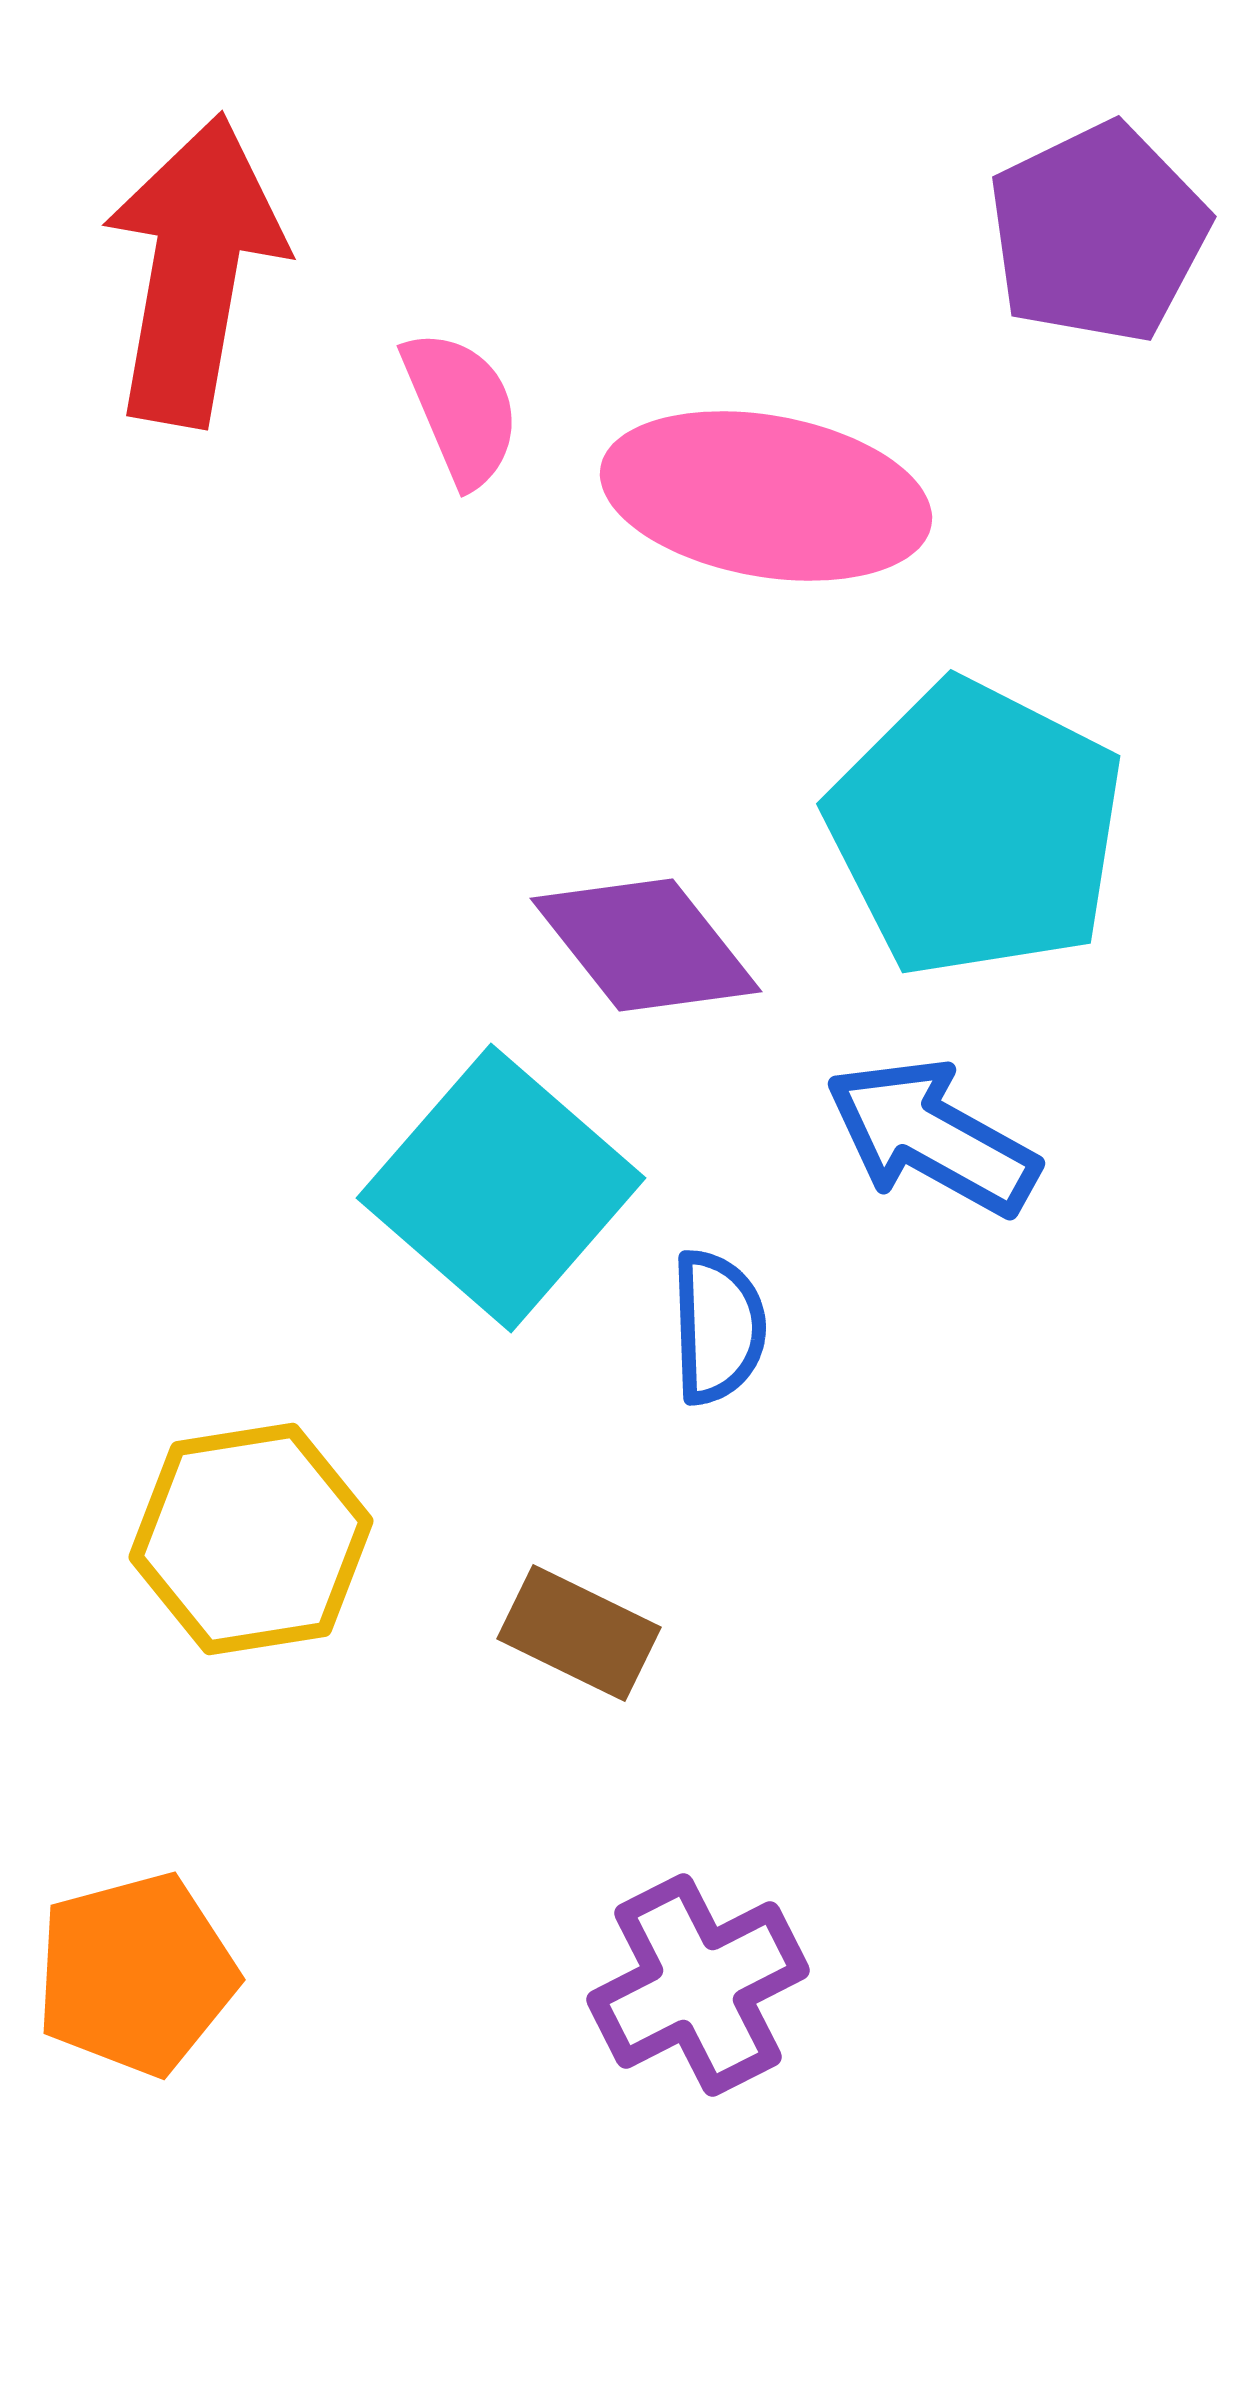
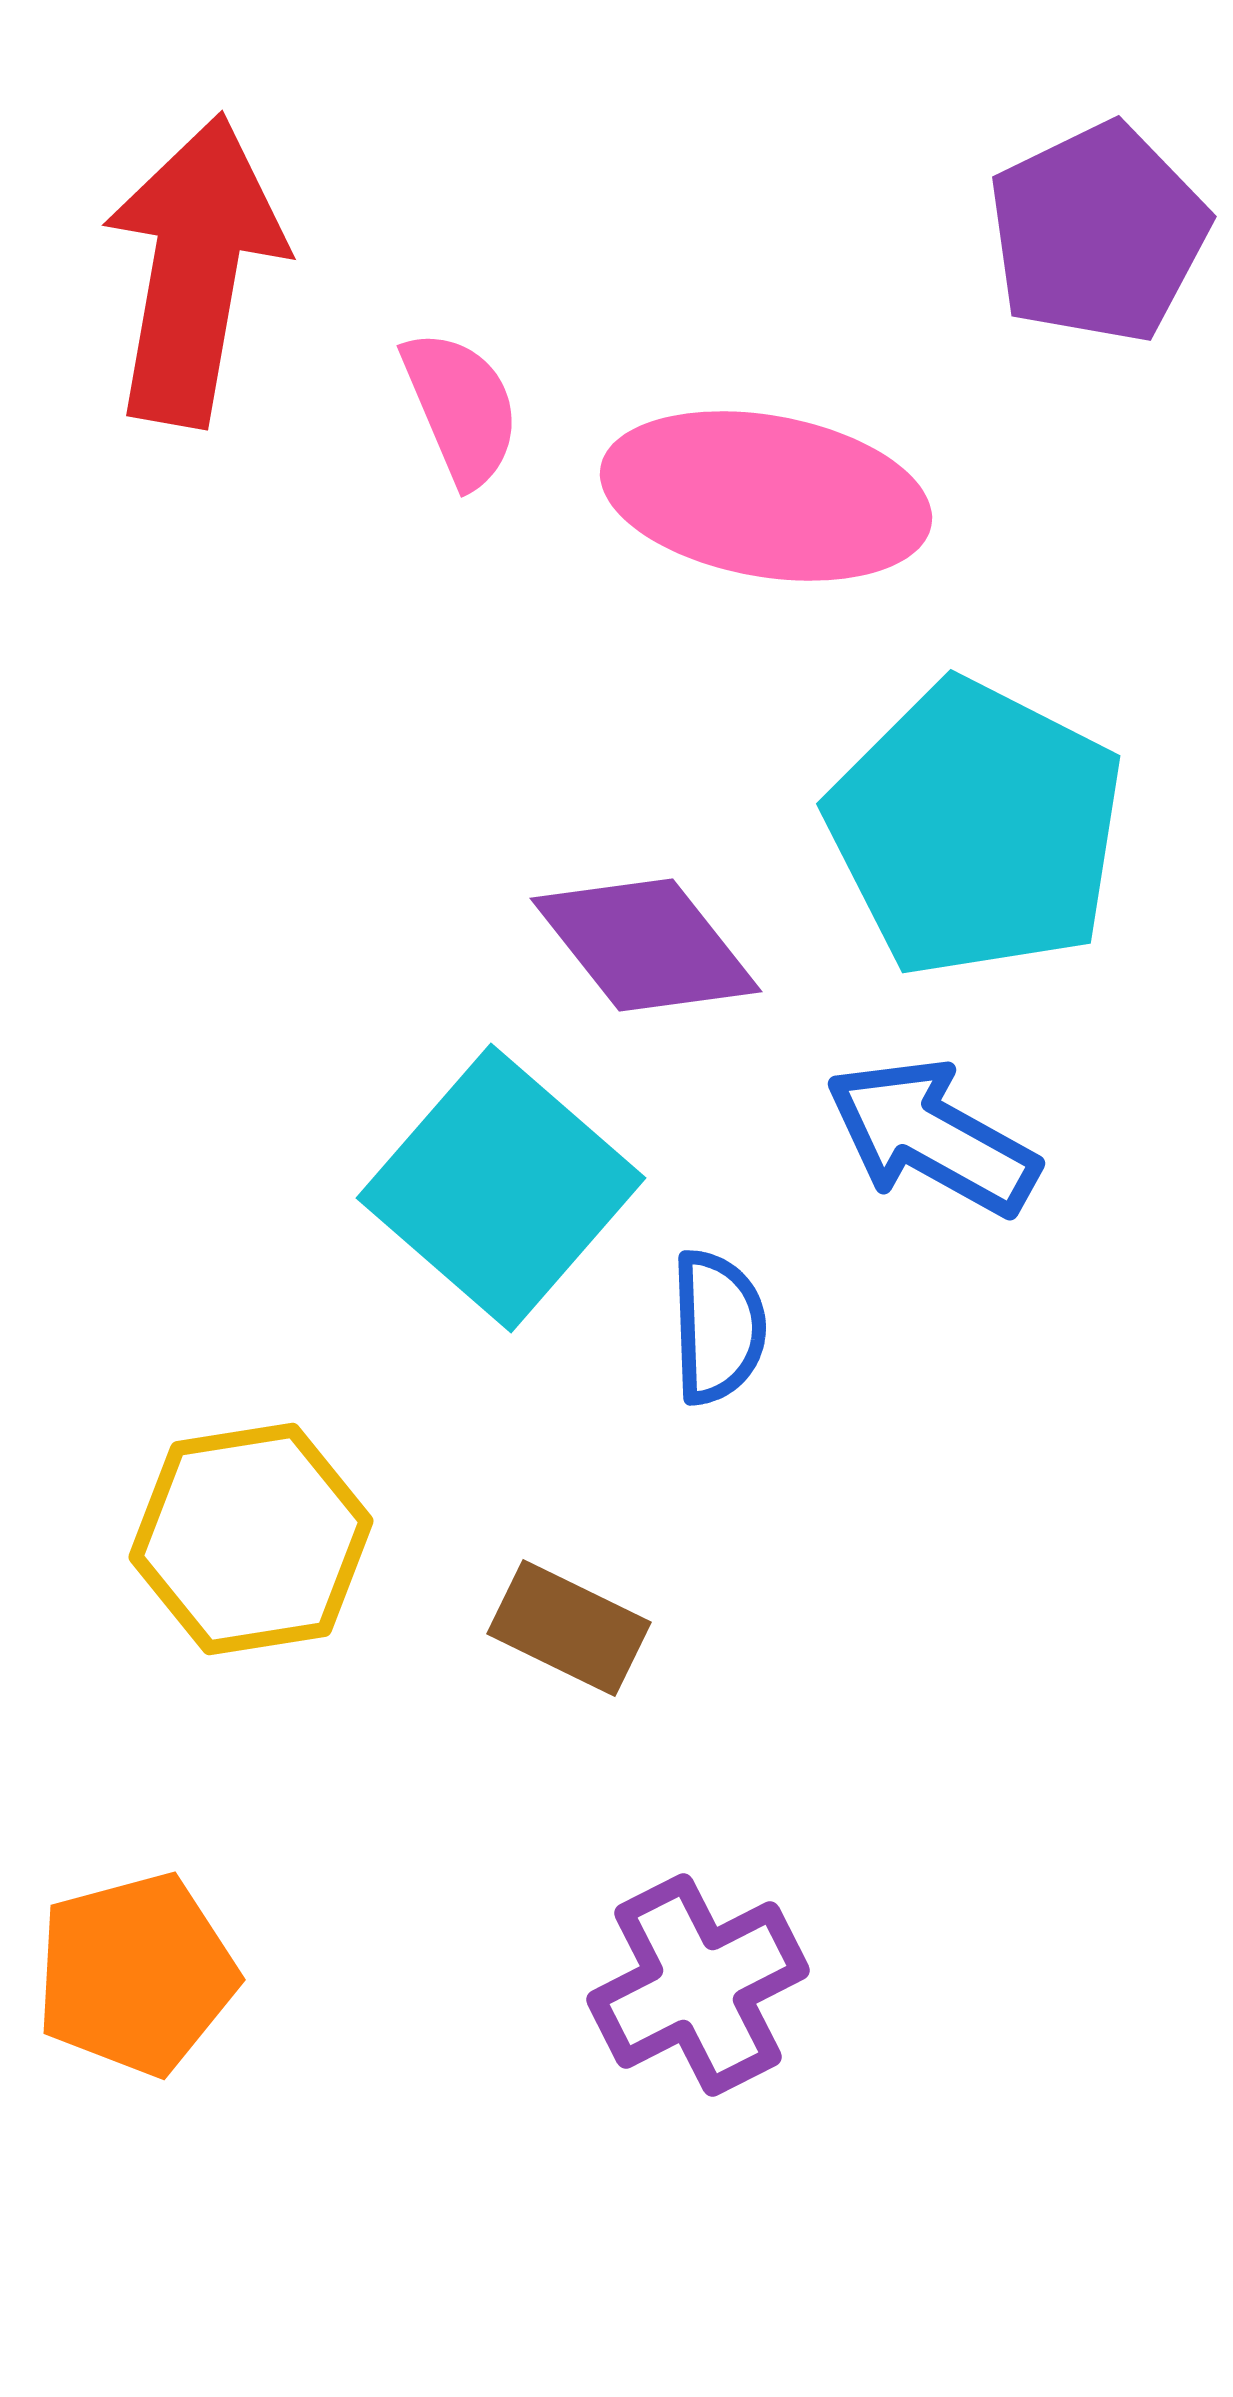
brown rectangle: moved 10 px left, 5 px up
